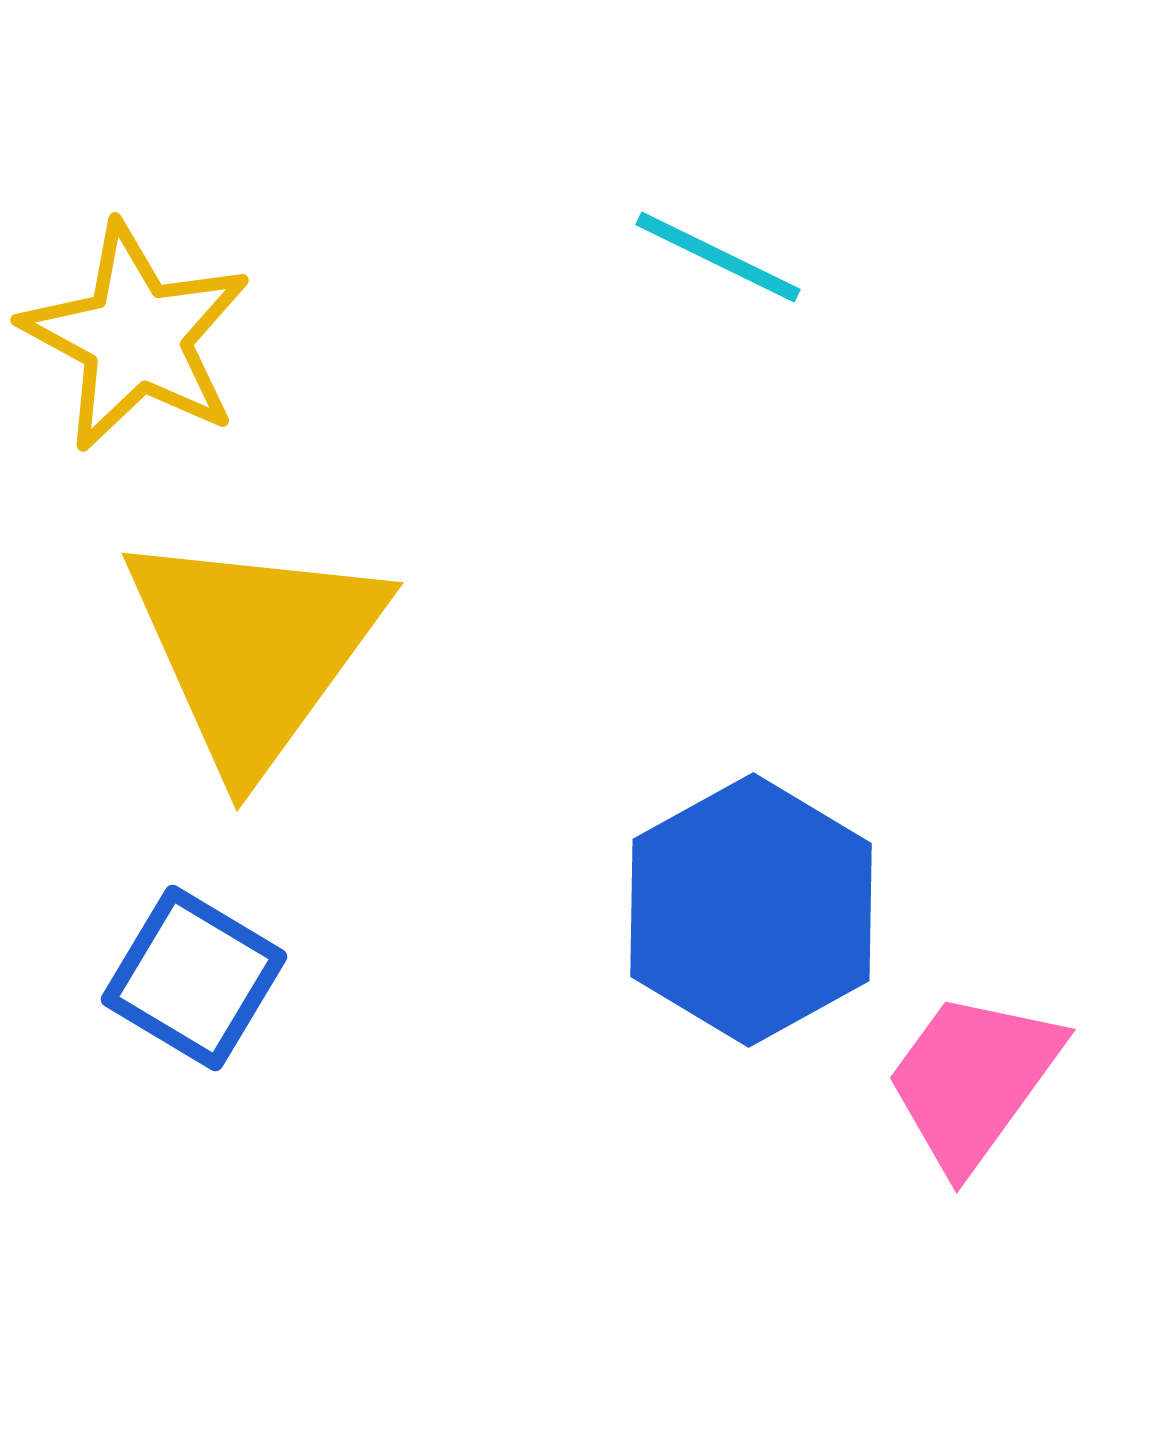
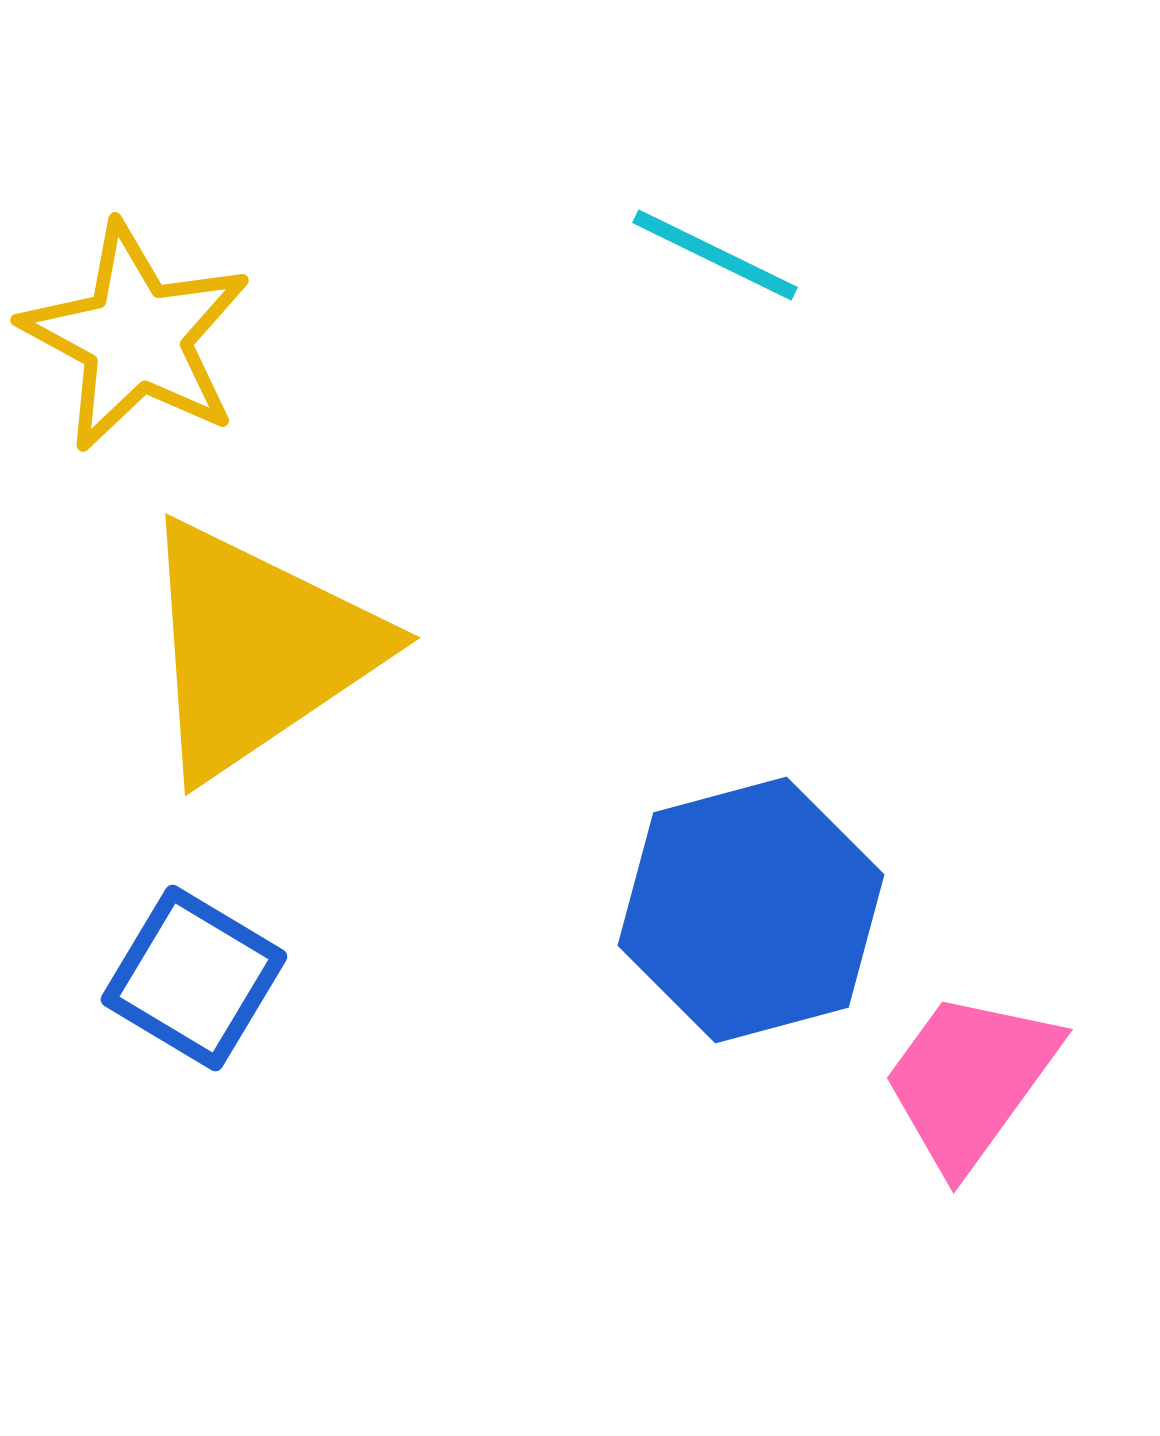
cyan line: moved 3 px left, 2 px up
yellow triangle: moved 3 px right; rotated 20 degrees clockwise
blue hexagon: rotated 14 degrees clockwise
pink trapezoid: moved 3 px left
